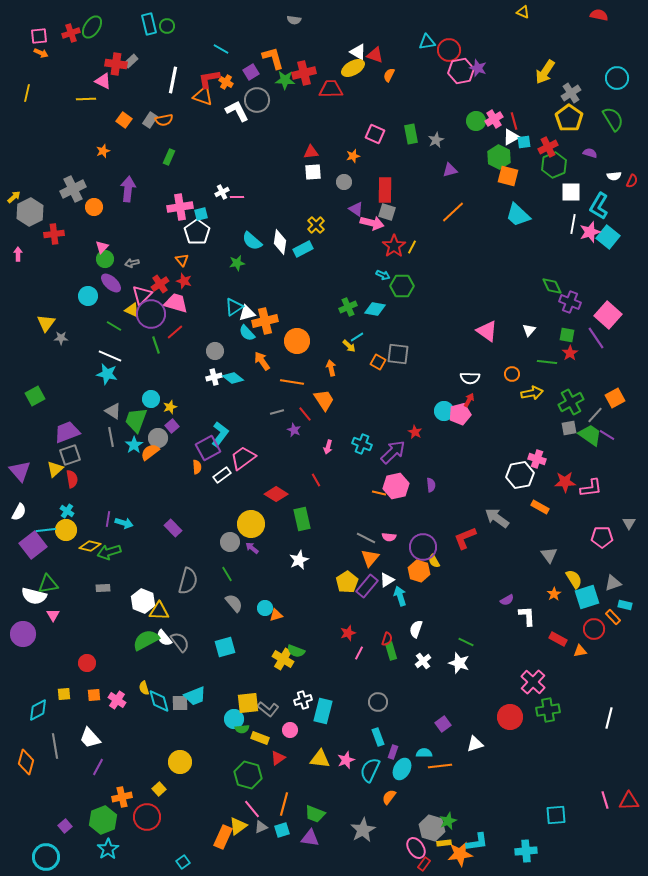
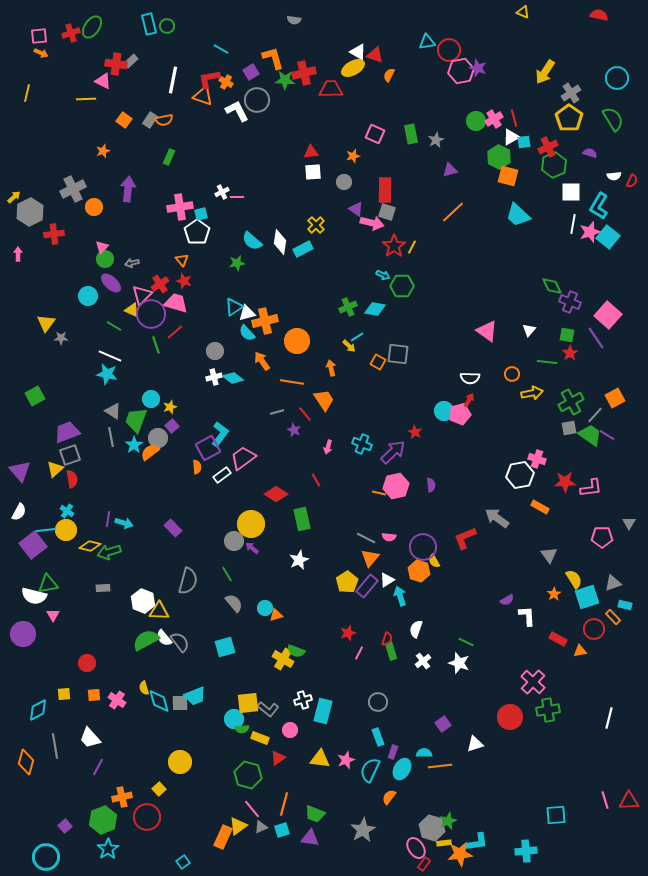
red line at (514, 121): moved 3 px up
gray circle at (230, 542): moved 4 px right, 1 px up
